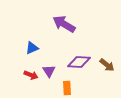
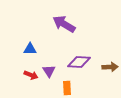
blue triangle: moved 2 px left, 1 px down; rotated 24 degrees clockwise
brown arrow: moved 3 px right, 2 px down; rotated 42 degrees counterclockwise
